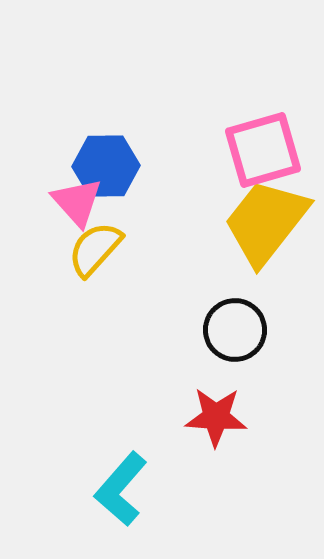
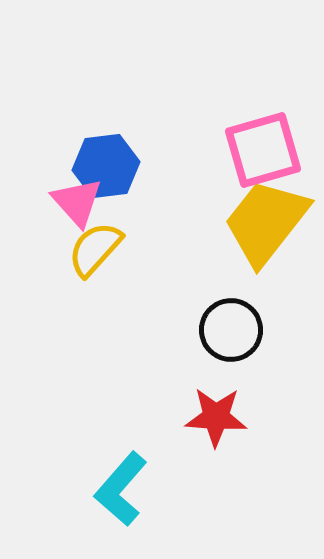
blue hexagon: rotated 6 degrees counterclockwise
black circle: moved 4 px left
